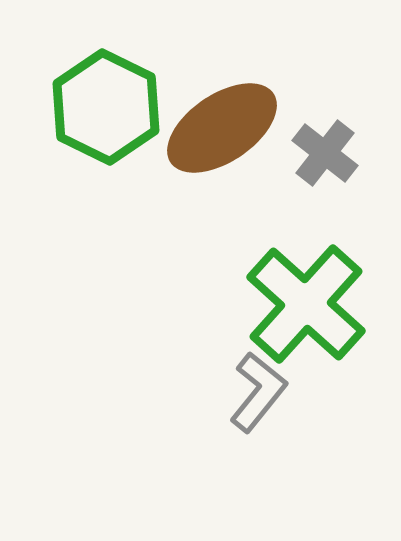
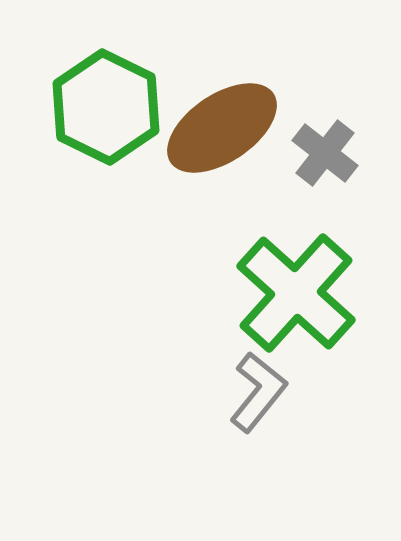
green cross: moved 10 px left, 11 px up
